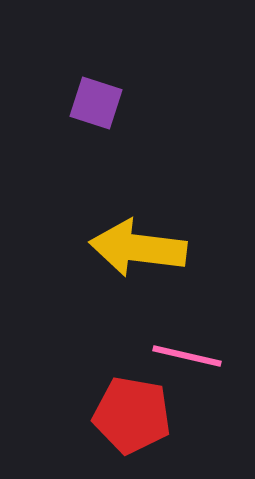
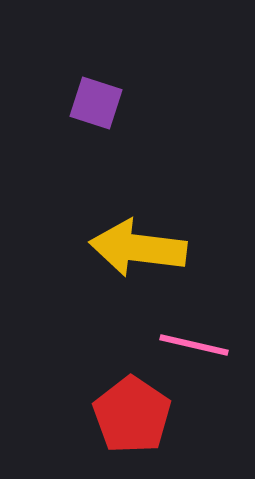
pink line: moved 7 px right, 11 px up
red pentagon: rotated 24 degrees clockwise
